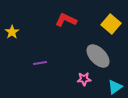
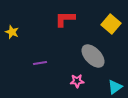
red L-shape: moved 1 px left, 1 px up; rotated 25 degrees counterclockwise
yellow star: rotated 16 degrees counterclockwise
gray ellipse: moved 5 px left
pink star: moved 7 px left, 2 px down
